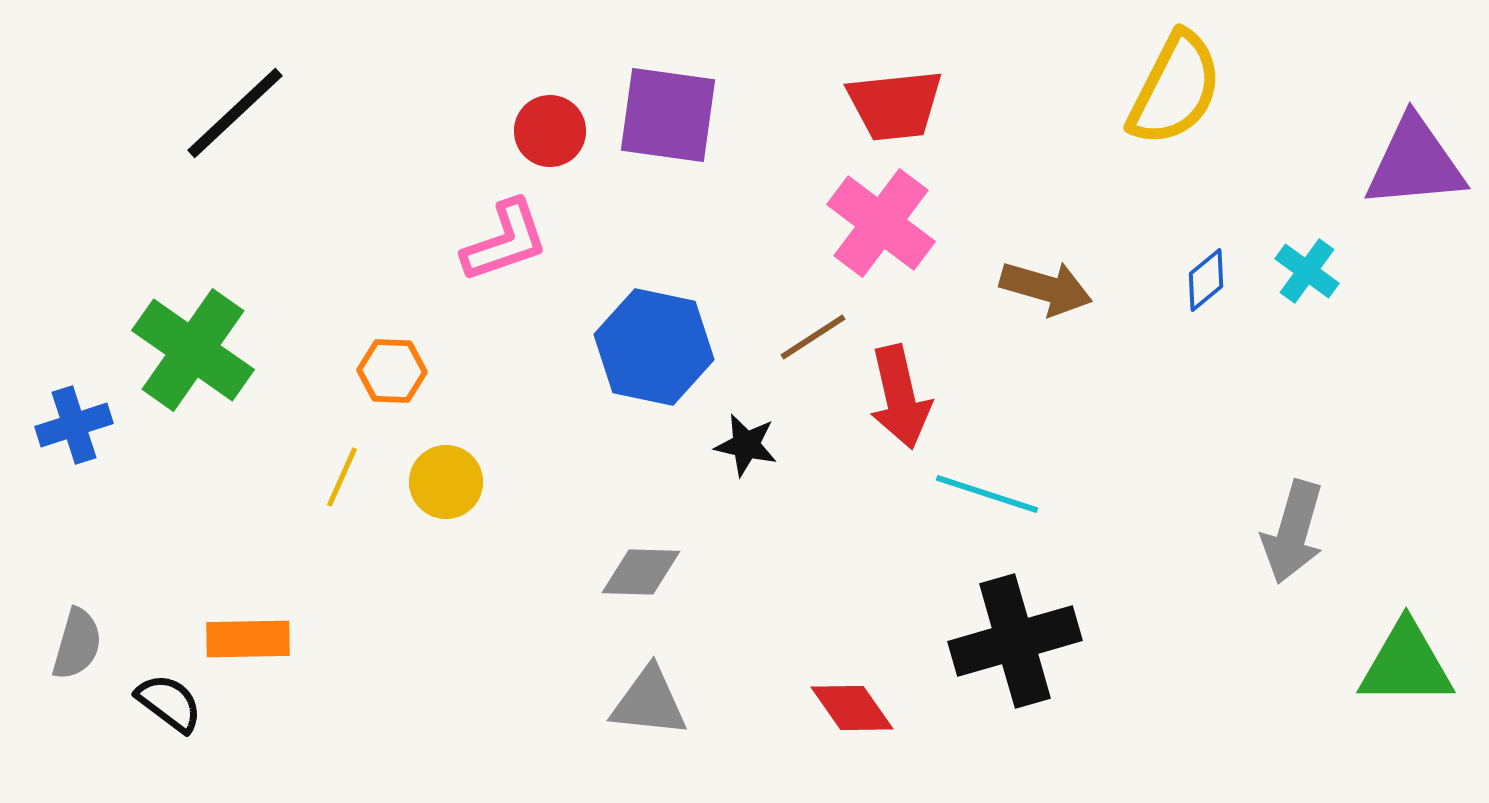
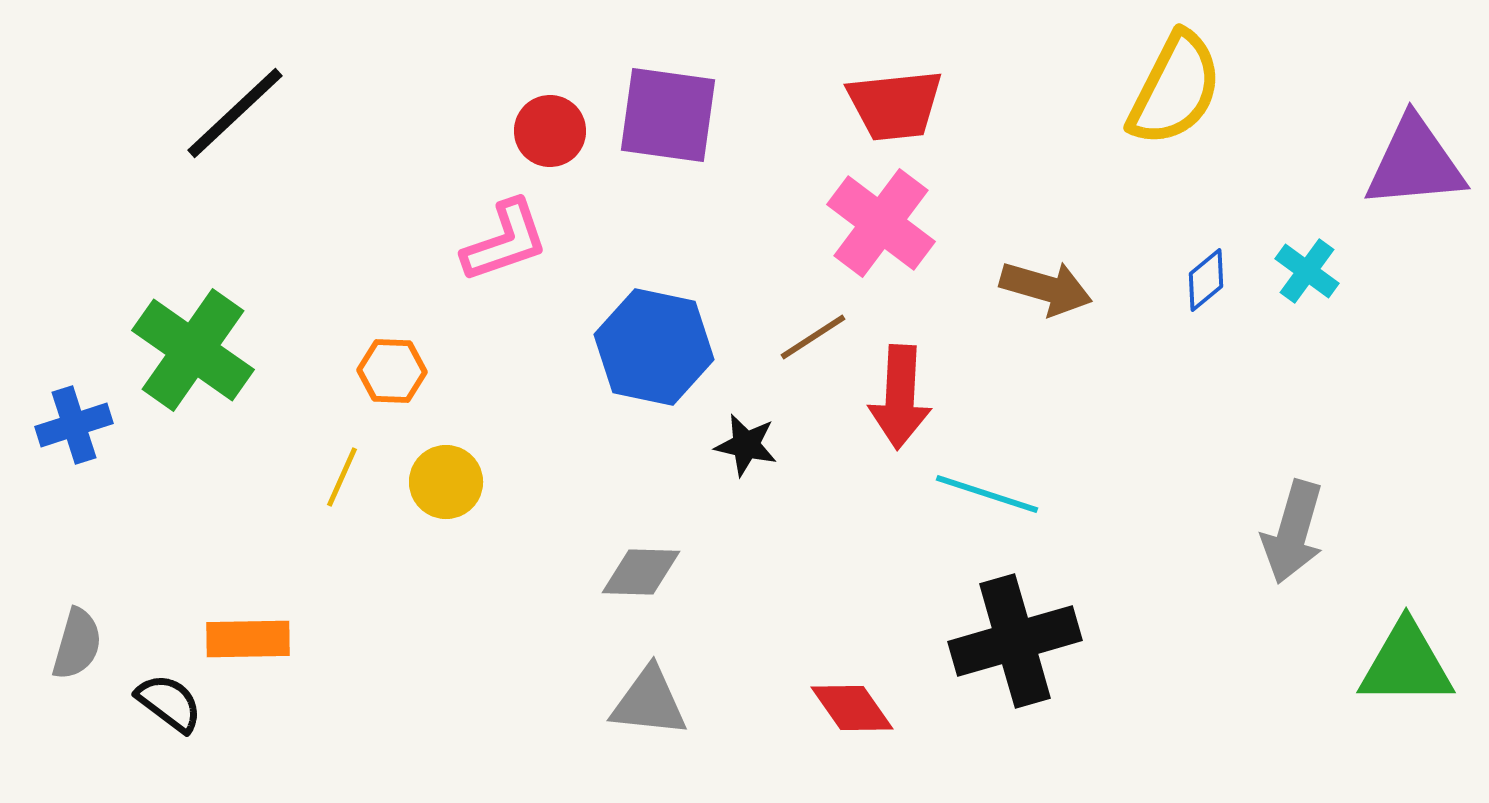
red arrow: rotated 16 degrees clockwise
